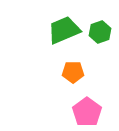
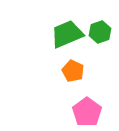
green trapezoid: moved 3 px right, 4 px down
orange pentagon: moved 1 px up; rotated 25 degrees clockwise
